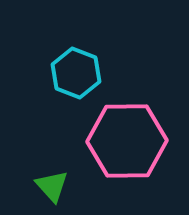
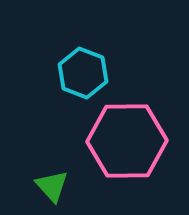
cyan hexagon: moved 7 px right
